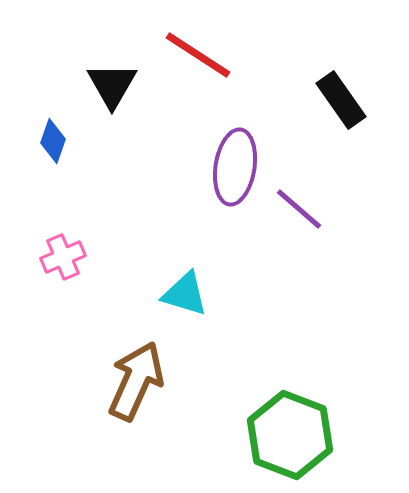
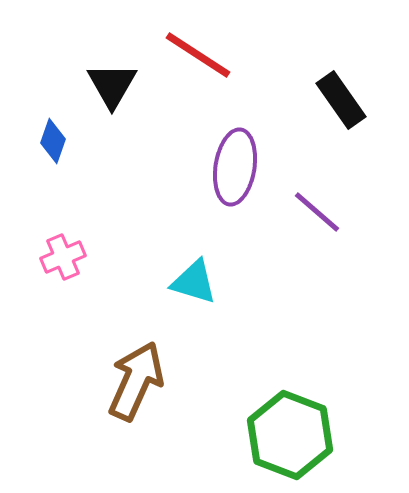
purple line: moved 18 px right, 3 px down
cyan triangle: moved 9 px right, 12 px up
